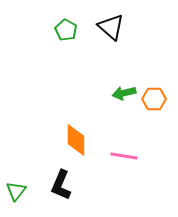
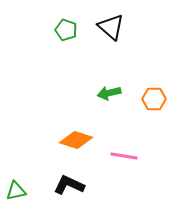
green pentagon: rotated 10 degrees counterclockwise
green arrow: moved 15 px left
orange diamond: rotated 72 degrees counterclockwise
black L-shape: moved 8 px right; rotated 92 degrees clockwise
green triangle: rotated 40 degrees clockwise
